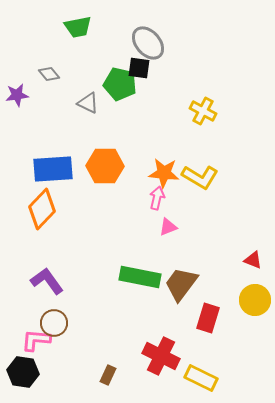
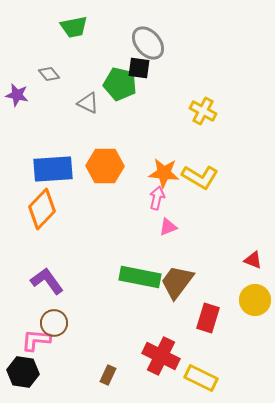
green trapezoid: moved 4 px left
purple star: rotated 20 degrees clockwise
brown trapezoid: moved 4 px left, 2 px up
